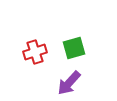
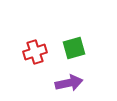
purple arrow: rotated 144 degrees counterclockwise
